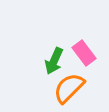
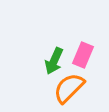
pink rectangle: moved 1 px left, 2 px down; rotated 60 degrees clockwise
